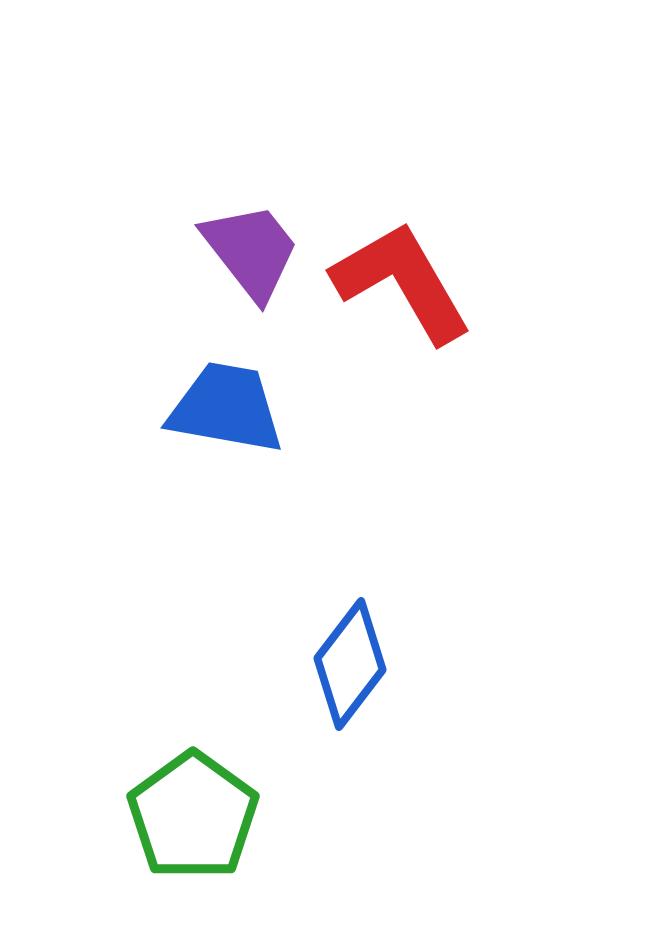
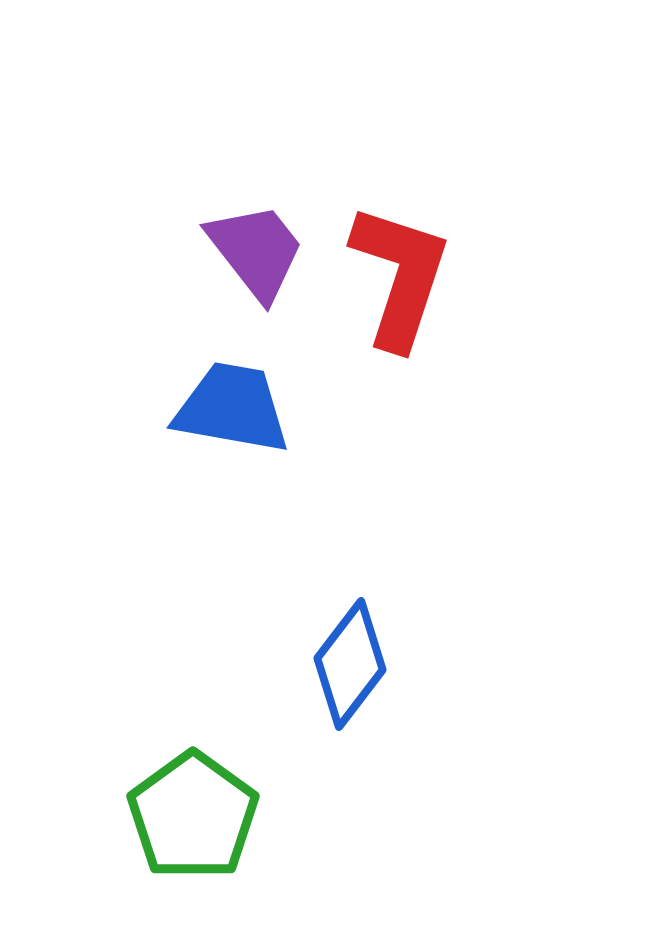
purple trapezoid: moved 5 px right
red L-shape: moved 2 px left, 6 px up; rotated 48 degrees clockwise
blue trapezoid: moved 6 px right
